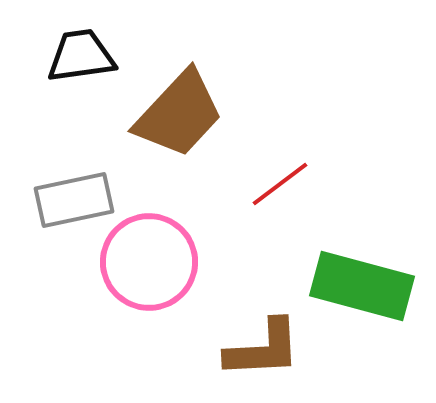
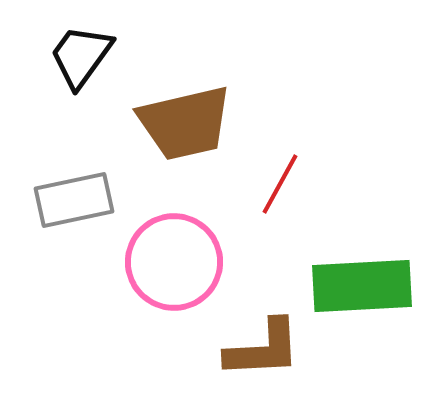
black trapezoid: rotated 46 degrees counterclockwise
brown trapezoid: moved 6 px right, 9 px down; rotated 34 degrees clockwise
red line: rotated 24 degrees counterclockwise
pink circle: moved 25 px right
green rectangle: rotated 18 degrees counterclockwise
